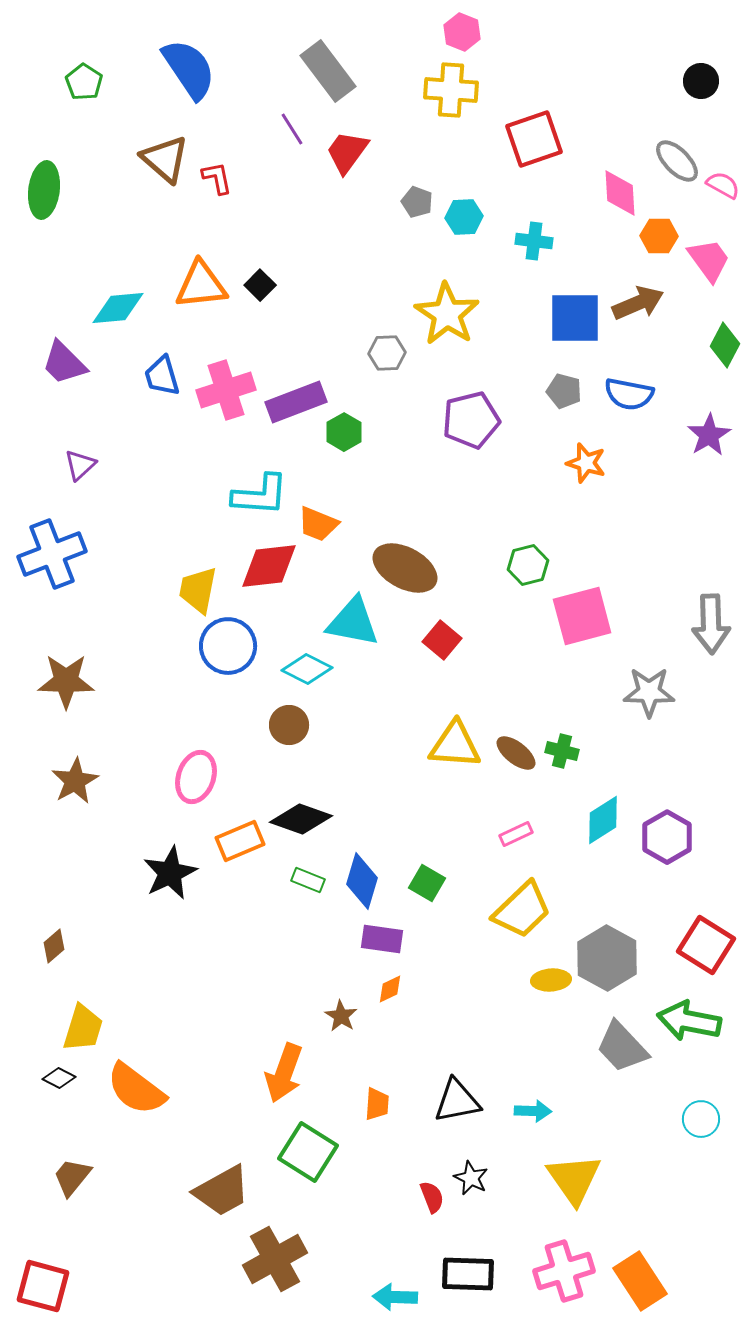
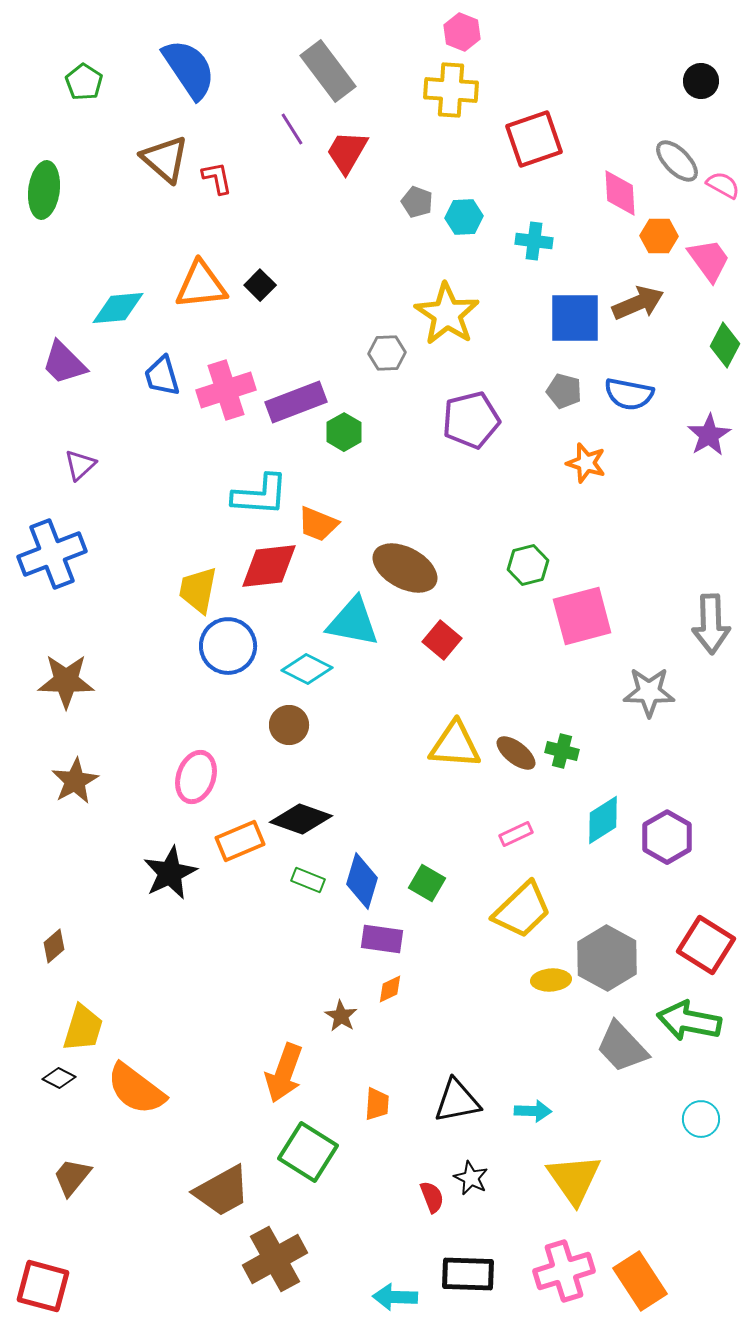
red trapezoid at (347, 152): rotated 6 degrees counterclockwise
